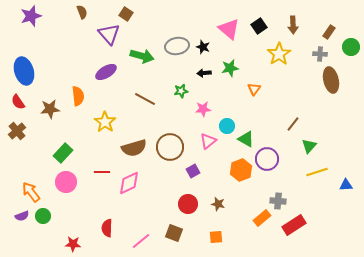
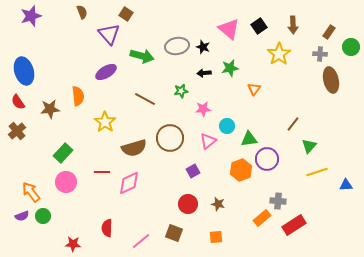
green triangle at (246, 139): moved 3 px right; rotated 36 degrees counterclockwise
brown circle at (170, 147): moved 9 px up
